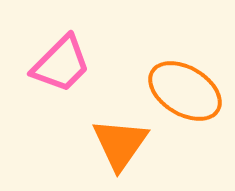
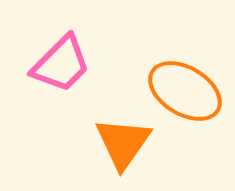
orange triangle: moved 3 px right, 1 px up
